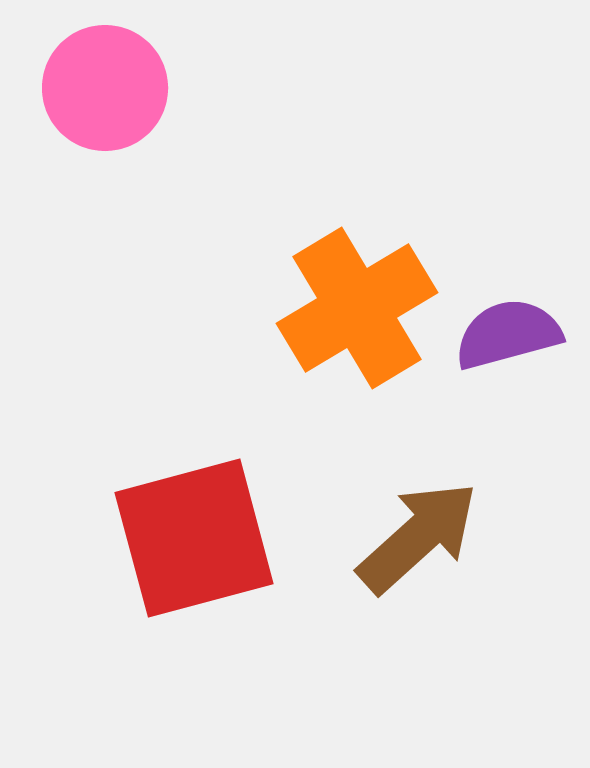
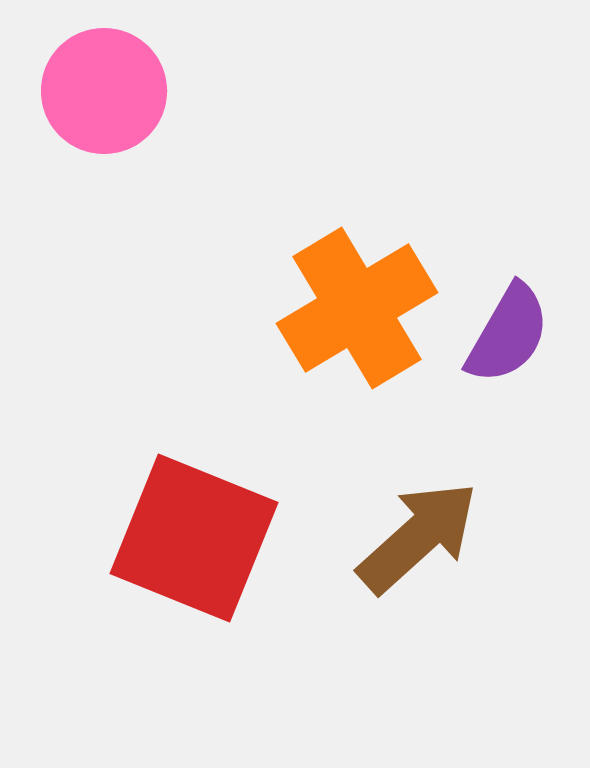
pink circle: moved 1 px left, 3 px down
purple semicircle: rotated 135 degrees clockwise
red square: rotated 37 degrees clockwise
